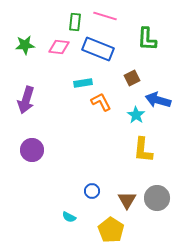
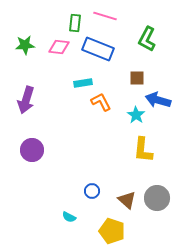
green rectangle: moved 1 px down
green L-shape: rotated 25 degrees clockwise
brown square: moved 5 px right; rotated 28 degrees clockwise
brown triangle: rotated 18 degrees counterclockwise
yellow pentagon: moved 1 px right, 1 px down; rotated 15 degrees counterclockwise
